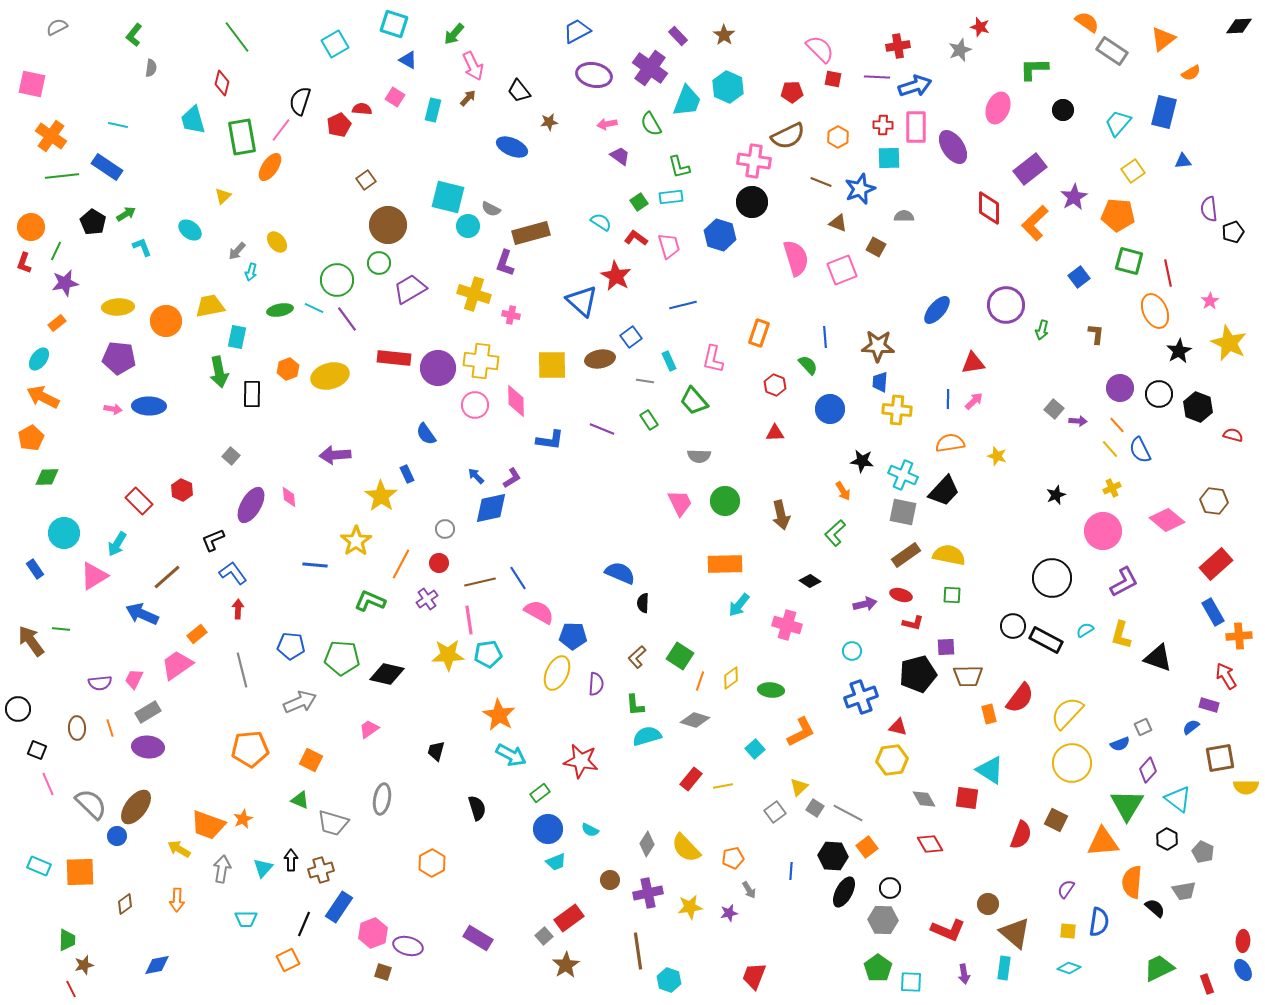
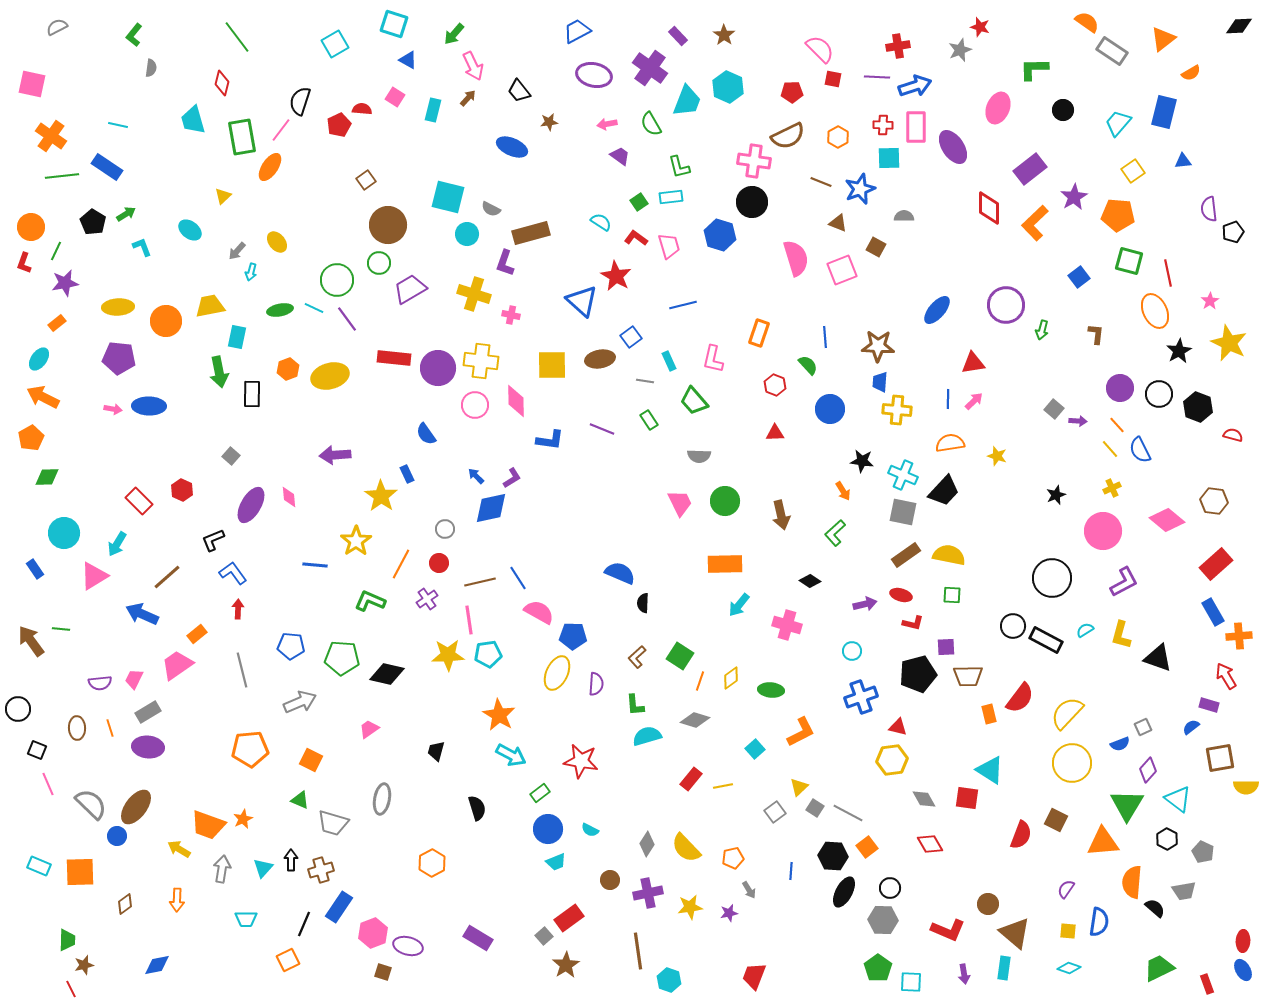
cyan circle at (468, 226): moved 1 px left, 8 px down
